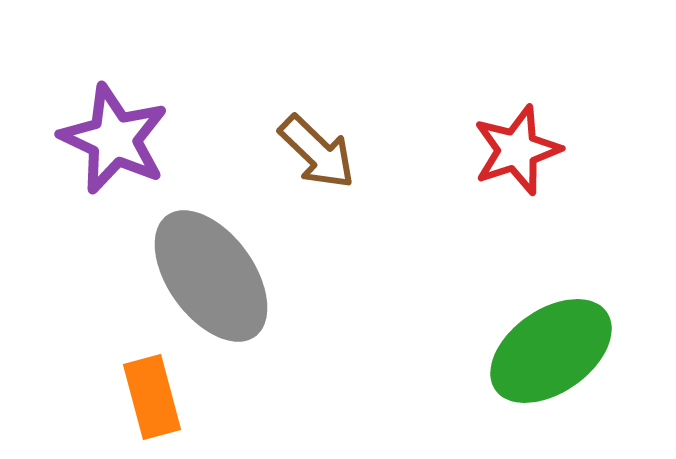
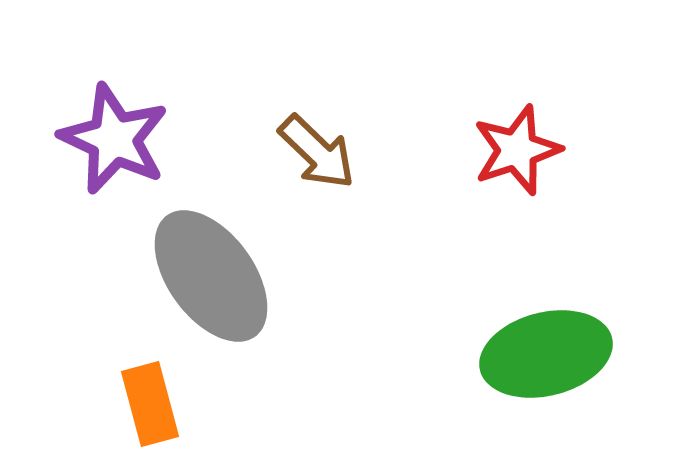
green ellipse: moved 5 px left, 3 px down; rotated 21 degrees clockwise
orange rectangle: moved 2 px left, 7 px down
